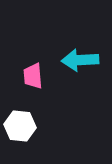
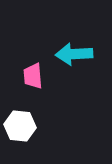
cyan arrow: moved 6 px left, 6 px up
